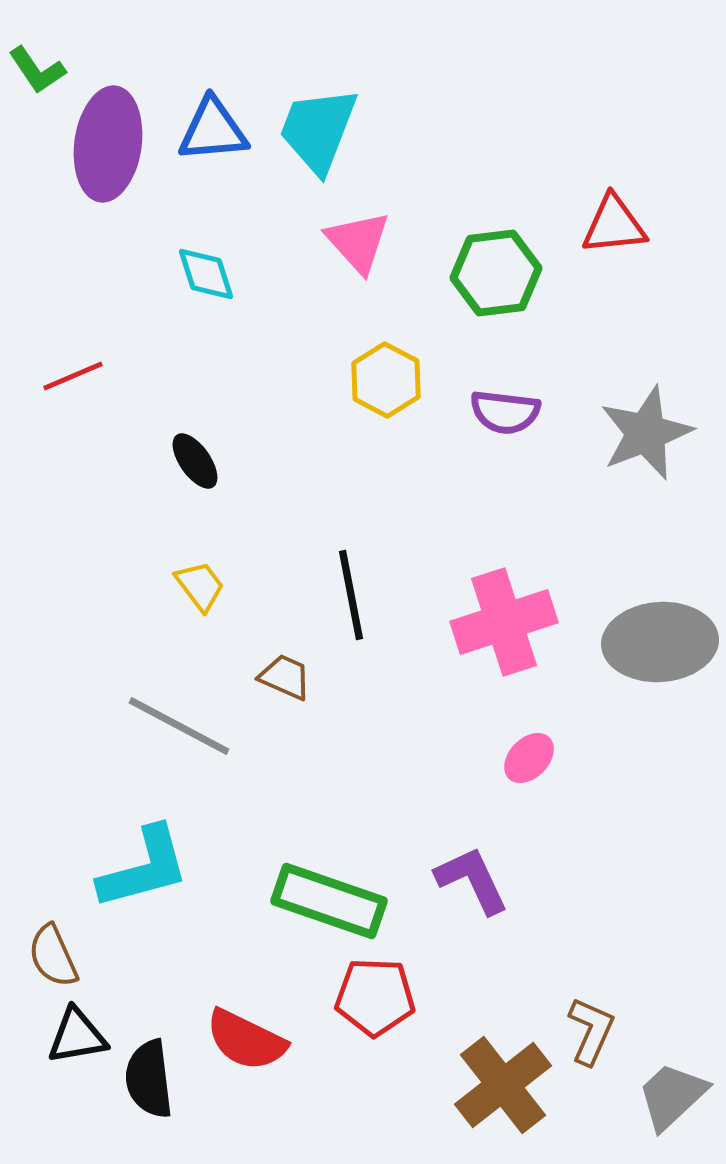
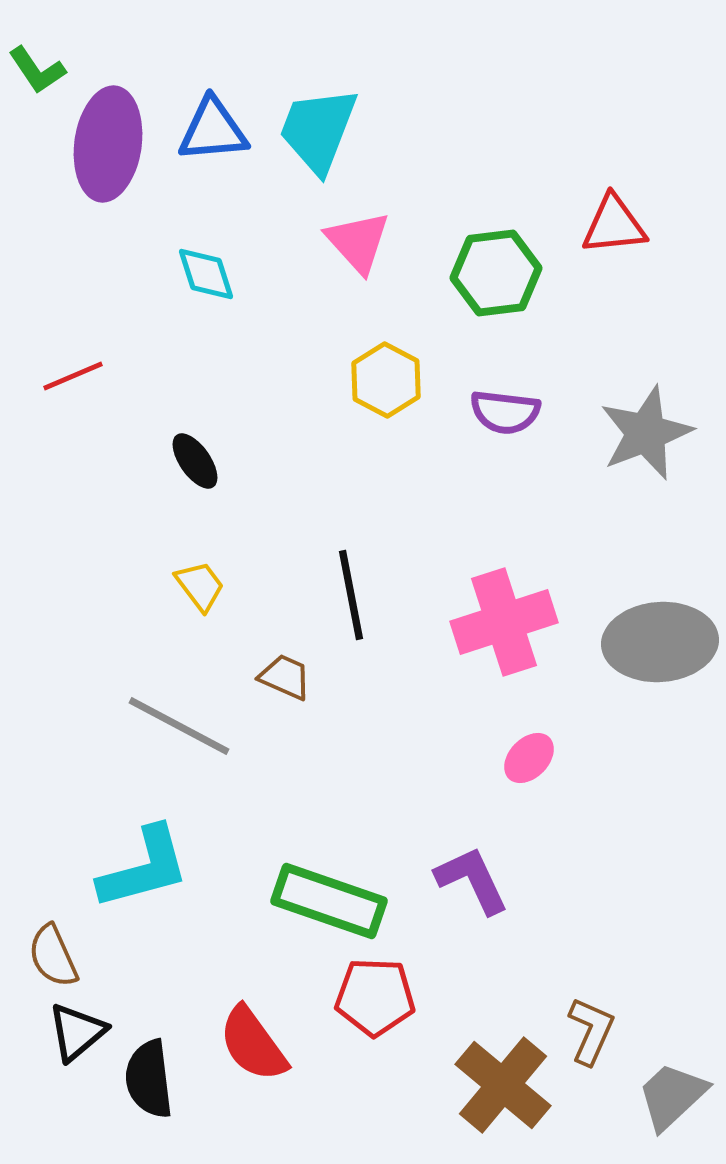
black triangle: moved 4 px up; rotated 30 degrees counterclockwise
red semicircle: moved 7 px right, 4 px down; rotated 28 degrees clockwise
brown cross: rotated 12 degrees counterclockwise
